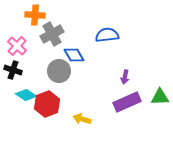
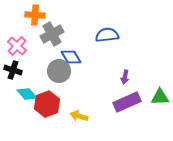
blue diamond: moved 3 px left, 2 px down
cyan diamond: moved 1 px right, 1 px up; rotated 15 degrees clockwise
yellow arrow: moved 3 px left, 3 px up
